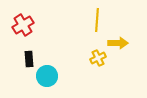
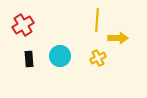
yellow arrow: moved 5 px up
cyan circle: moved 13 px right, 20 px up
